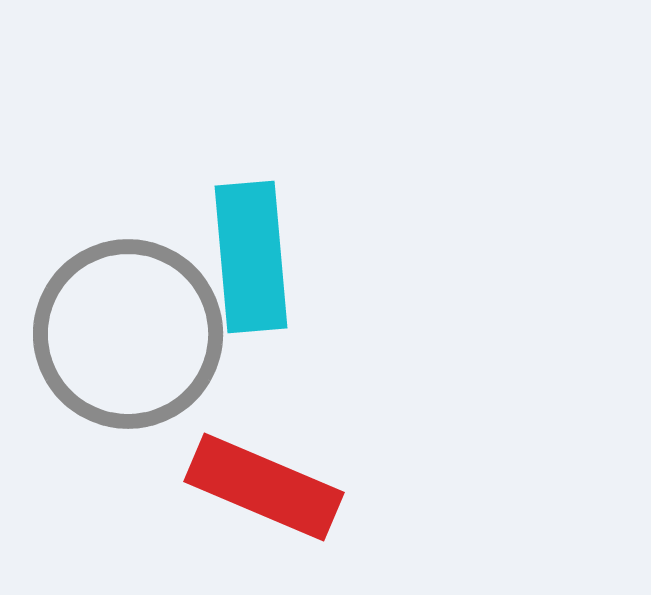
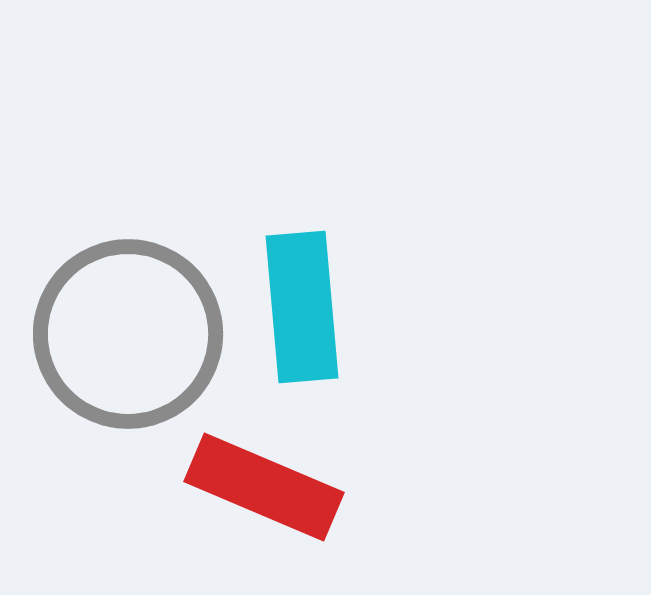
cyan rectangle: moved 51 px right, 50 px down
